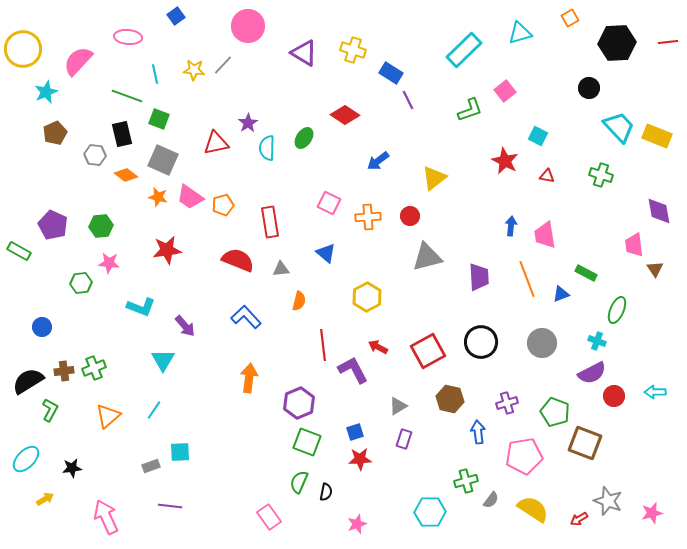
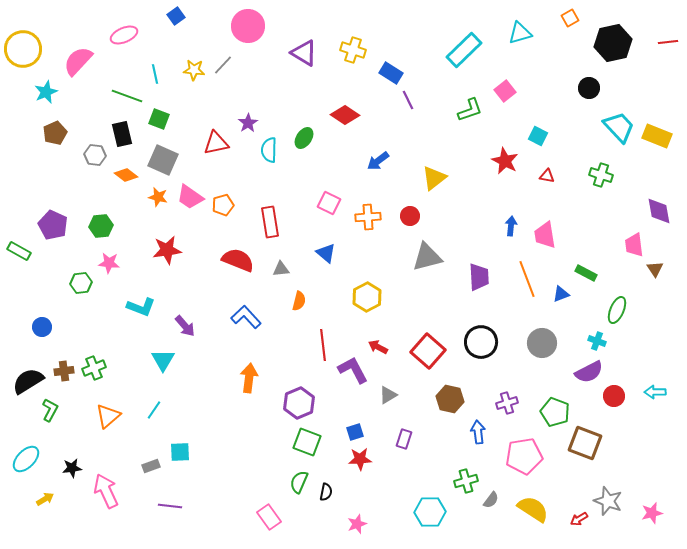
pink ellipse at (128, 37): moved 4 px left, 2 px up; rotated 28 degrees counterclockwise
black hexagon at (617, 43): moved 4 px left; rotated 9 degrees counterclockwise
cyan semicircle at (267, 148): moved 2 px right, 2 px down
red square at (428, 351): rotated 20 degrees counterclockwise
purple semicircle at (592, 373): moved 3 px left, 1 px up
gray triangle at (398, 406): moved 10 px left, 11 px up
pink arrow at (106, 517): moved 26 px up
